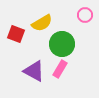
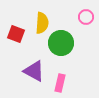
pink circle: moved 1 px right, 2 px down
yellow semicircle: rotated 55 degrees counterclockwise
green circle: moved 1 px left, 1 px up
pink rectangle: moved 14 px down; rotated 18 degrees counterclockwise
